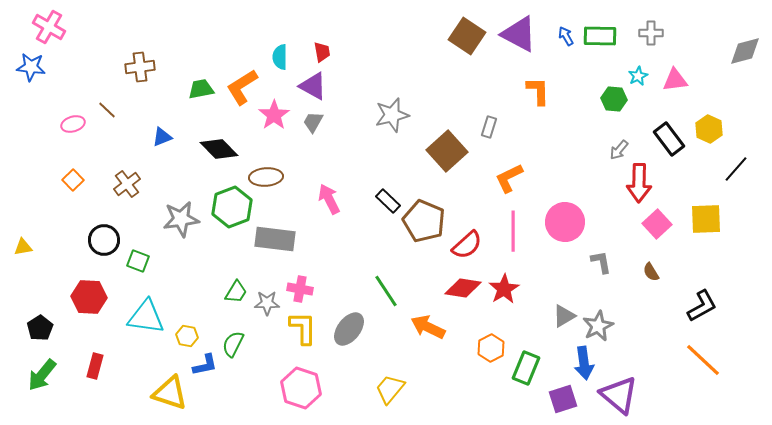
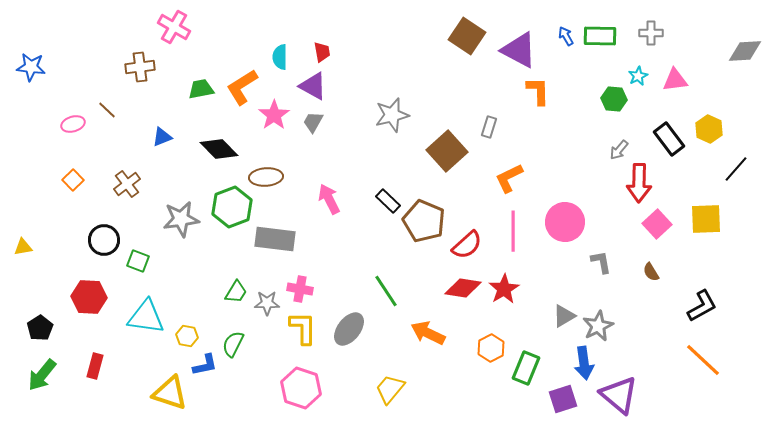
pink cross at (49, 27): moved 125 px right
purple triangle at (519, 34): moved 16 px down
gray diamond at (745, 51): rotated 12 degrees clockwise
orange arrow at (428, 327): moved 6 px down
